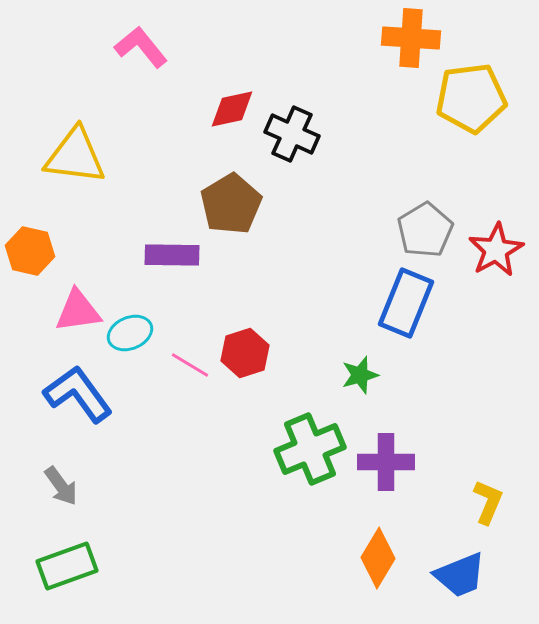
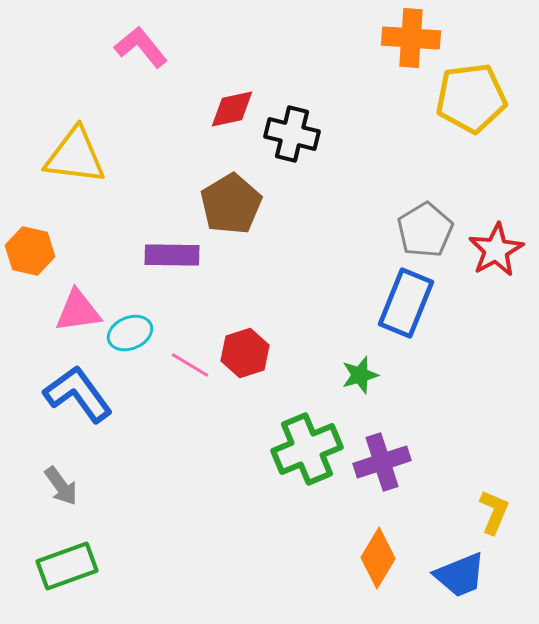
black cross: rotated 10 degrees counterclockwise
green cross: moved 3 px left
purple cross: moved 4 px left; rotated 18 degrees counterclockwise
yellow L-shape: moved 6 px right, 10 px down
